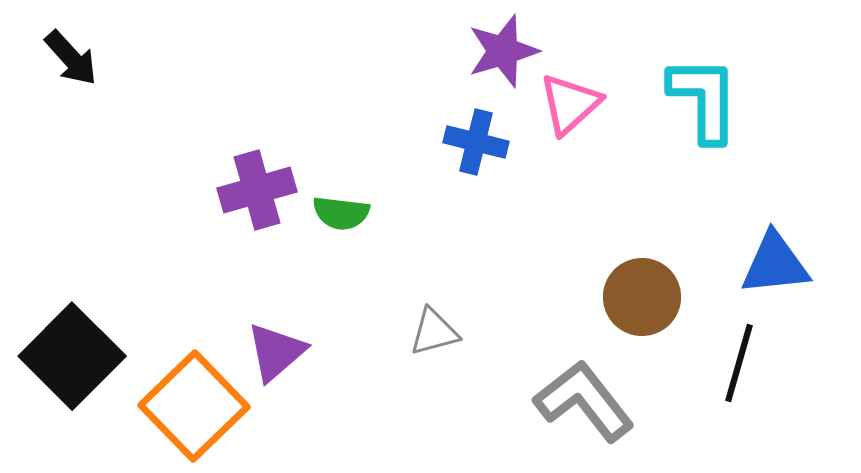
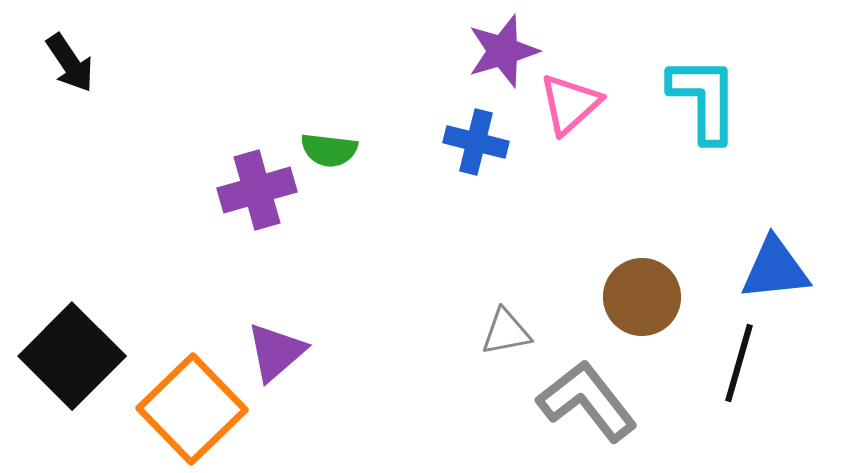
black arrow: moved 1 px left, 5 px down; rotated 8 degrees clockwise
green semicircle: moved 12 px left, 63 px up
blue triangle: moved 5 px down
gray triangle: moved 72 px right; rotated 4 degrees clockwise
gray L-shape: moved 3 px right
orange square: moved 2 px left, 3 px down
